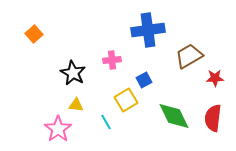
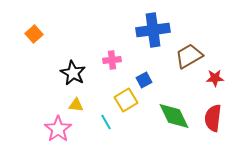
blue cross: moved 5 px right
